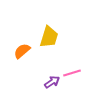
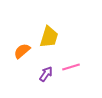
pink line: moved 1 px left, 6 px up
purple arrow: moved 6 px left, 8 px up; rotated 21 degrees counterclockwise
